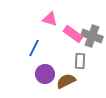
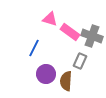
pink rectangle: moved 3 px left, 2 px up
gray rectangle: rotated 21 degrees clockwise
purple circle: moved 1 px right
brown semicircle: rotated 60 degrees counterclockwise
